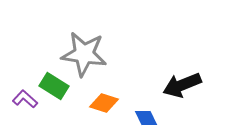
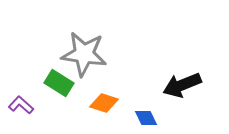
green rectangle: moved 5 px right, 3 px up
purple L-shape: moved 4 px left, 6 px down
